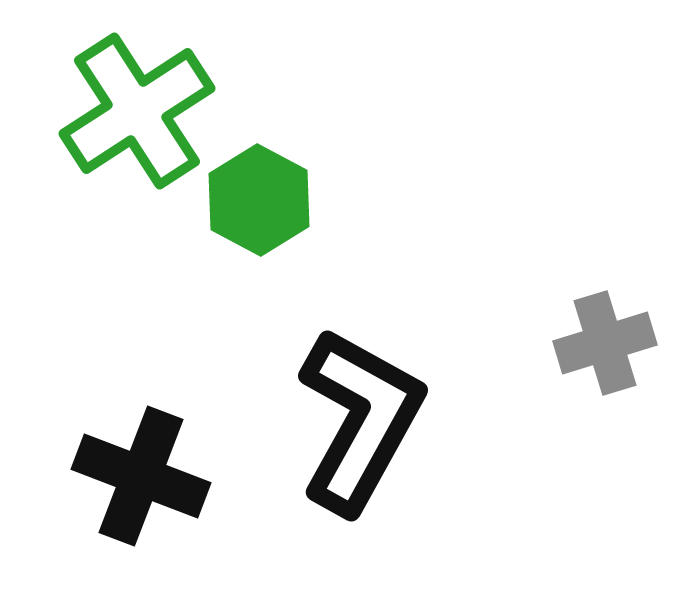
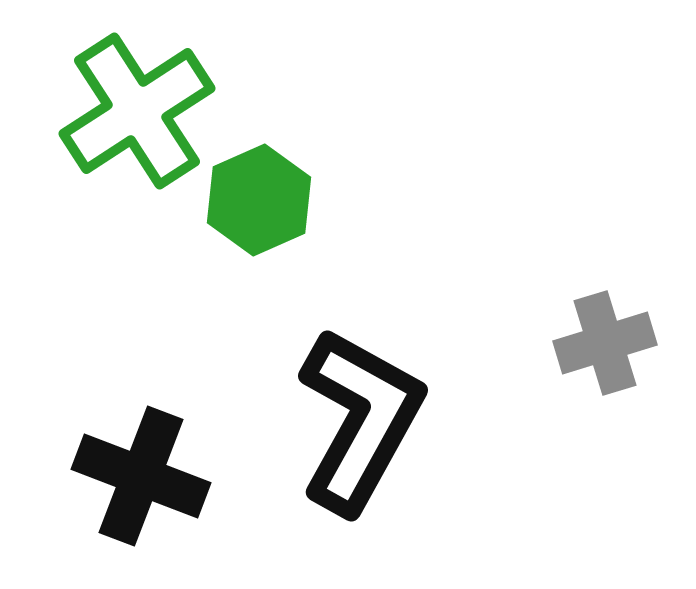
green hexagon: rotated 8 degrees clockwise
